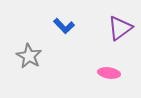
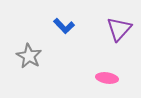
purple triangle: moved 1 px left, 1 px down; rotated 12 degrees counterclockwise
pink ellipse: moved 2 px left, 5 px down
